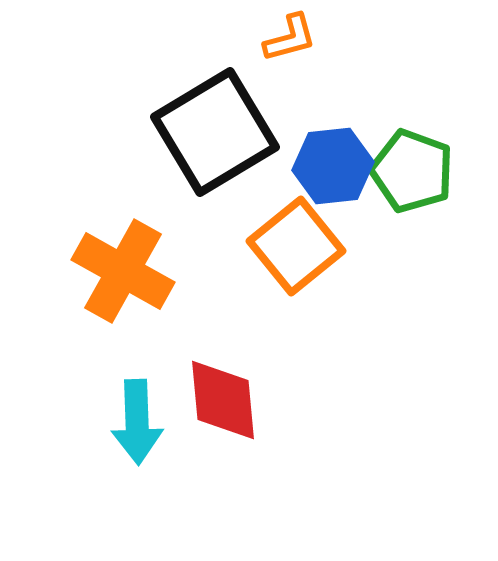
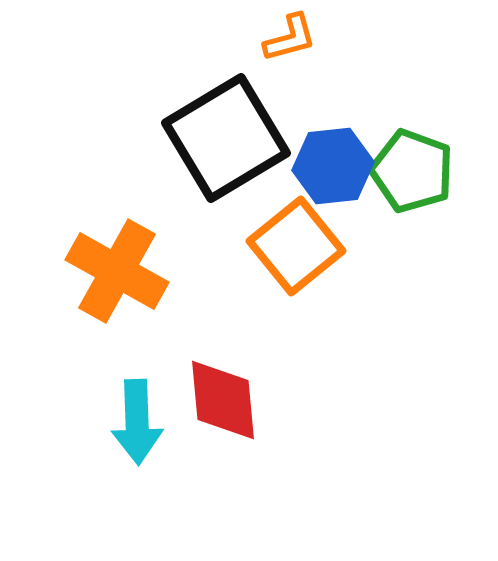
black square: moved 11 px right, 6 px down
orange cross: moved 6 px left
